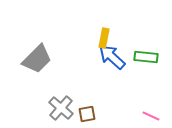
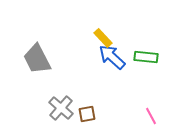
yellow rectangle: moved 1 px left; rotated 54 degrees counterclockwise
gray trapezoid: rotated 108 degrees clockwise
pink line: rotated 36 degrees clockwise
